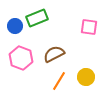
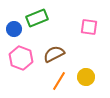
blue circle: moved 1 px left, 3 px down
